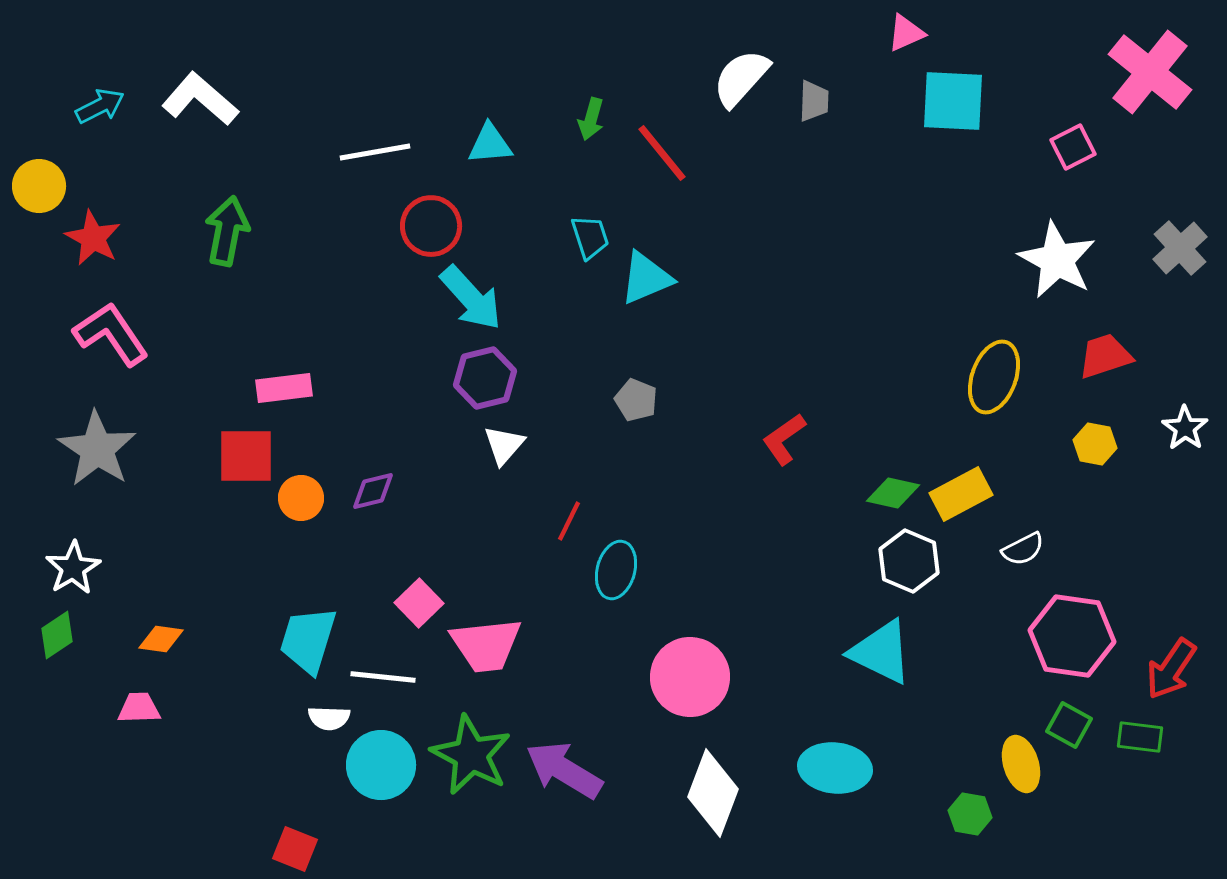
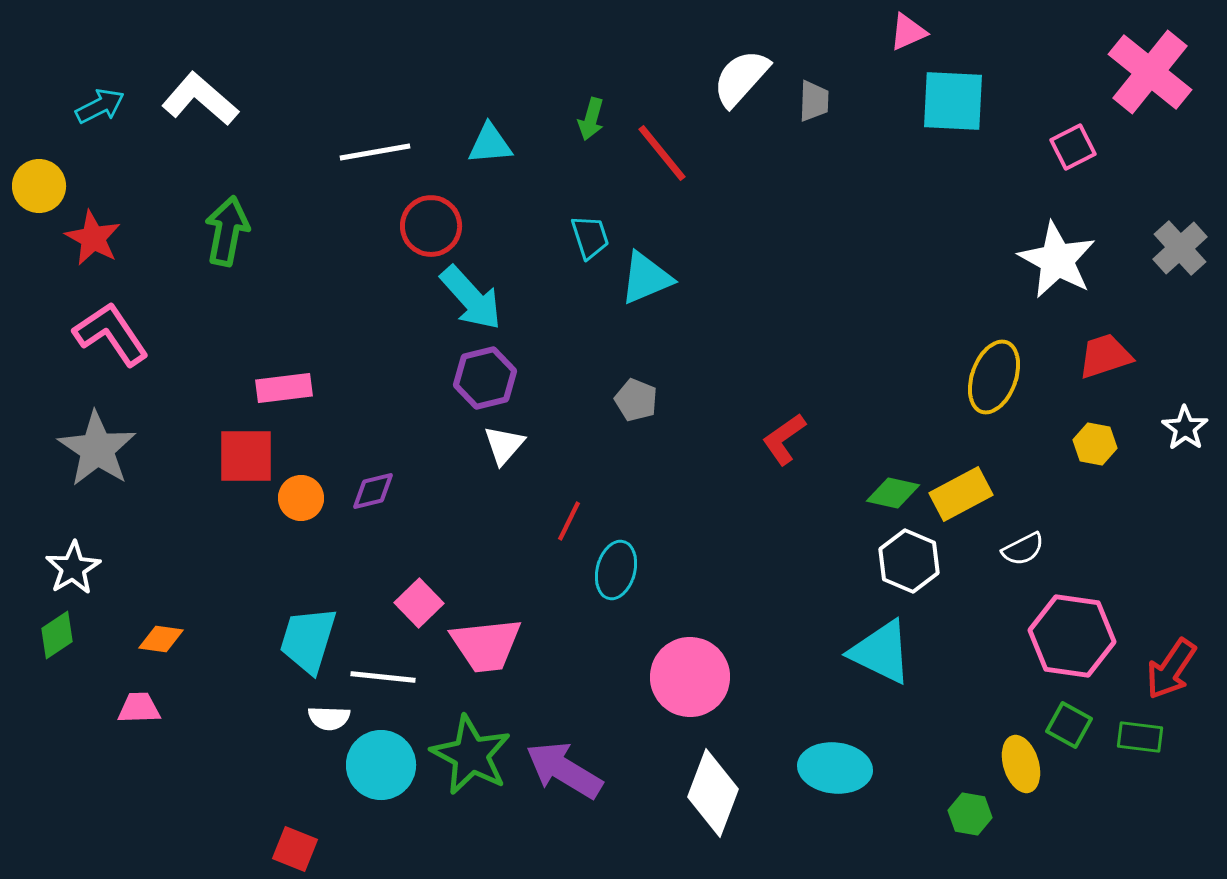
pink triangle at (906, 33): moved 2 px right, 1 px up
